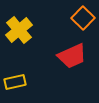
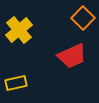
yellow rectangle: moved 1 px right, 1 px down
